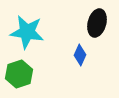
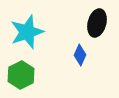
cyan star: rotated 28 degrees counterclockwise
green hexagon: moved 2 px right, 1 px down; rotated 8 degrees counterclockwise
